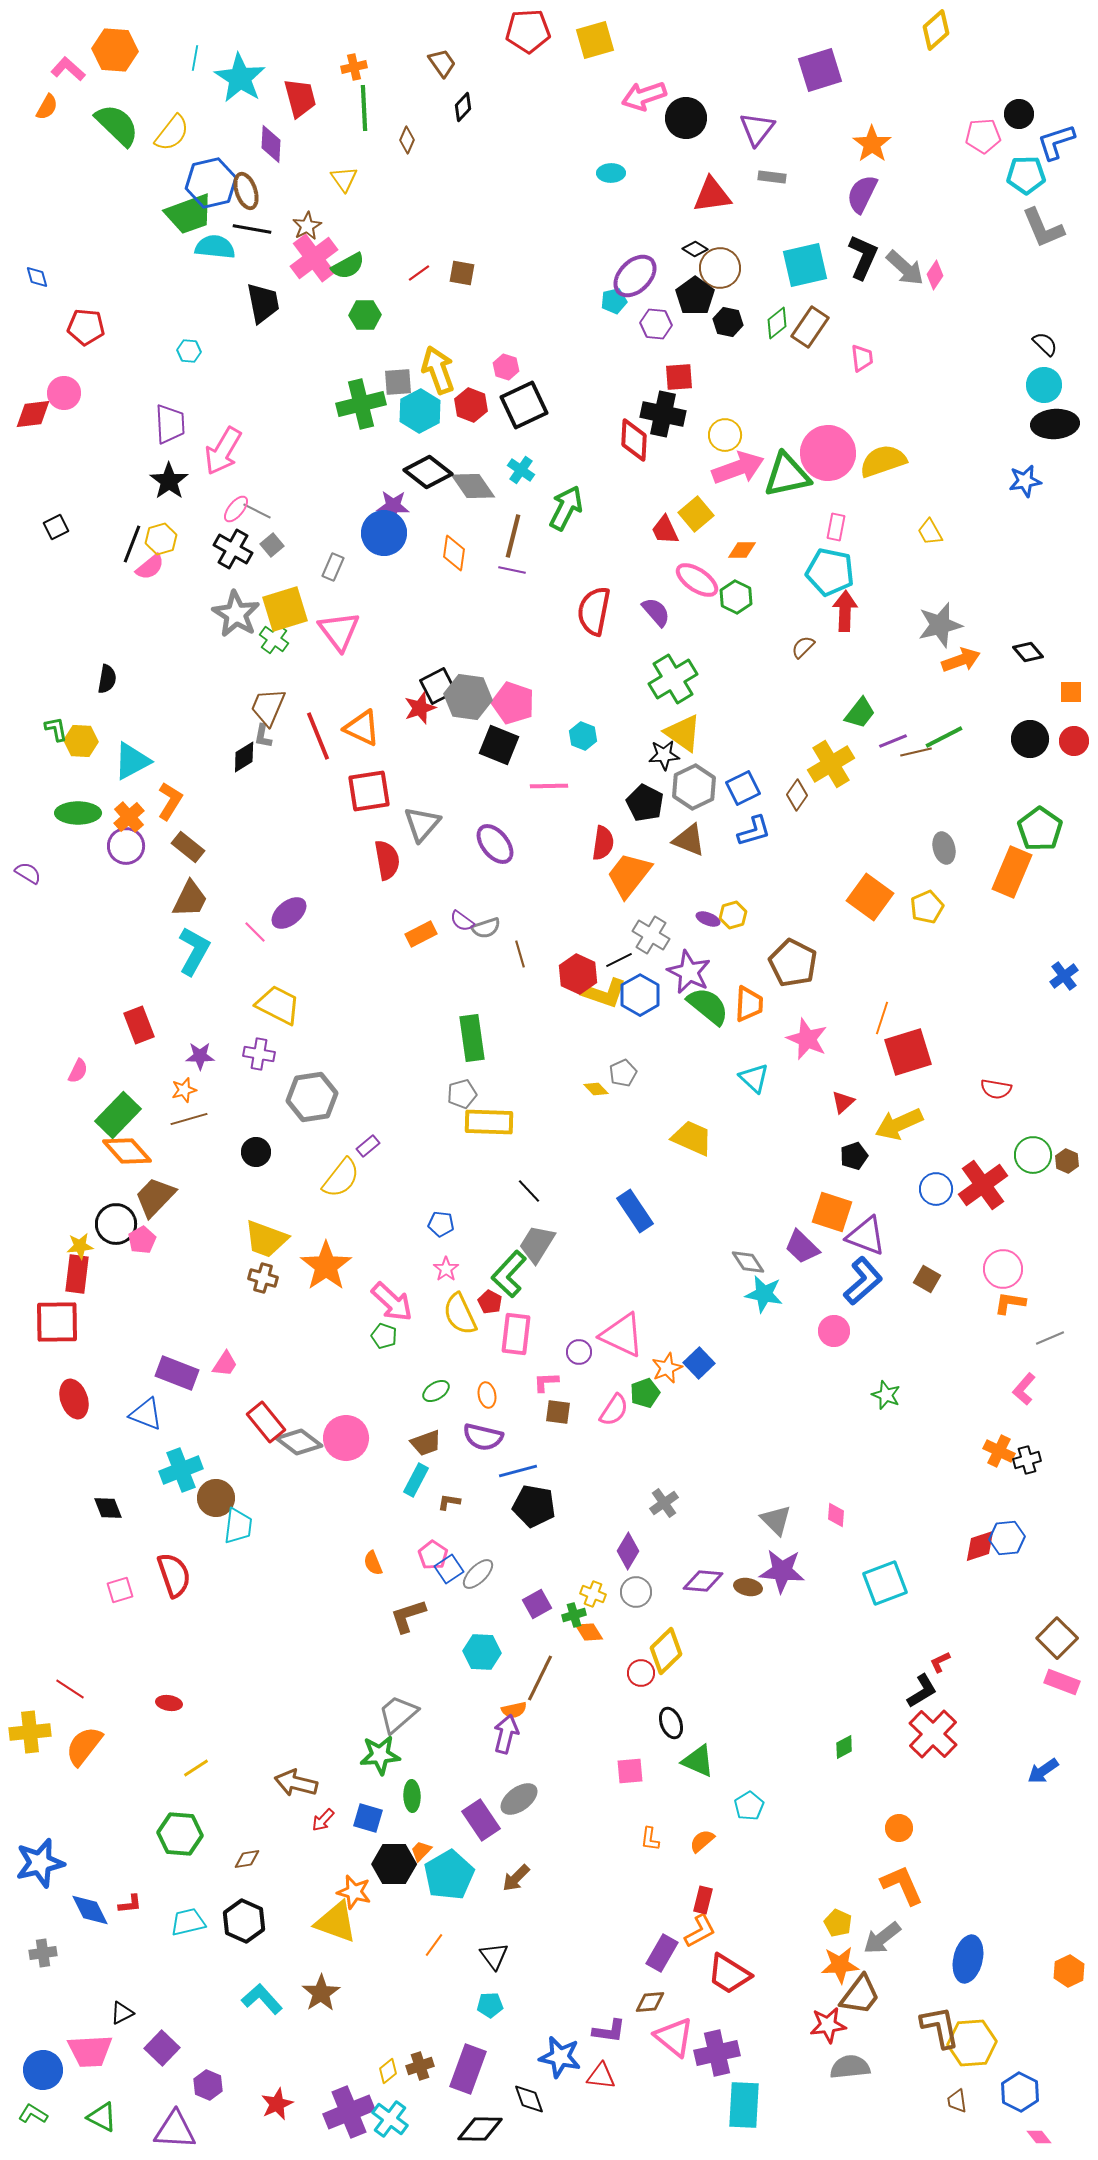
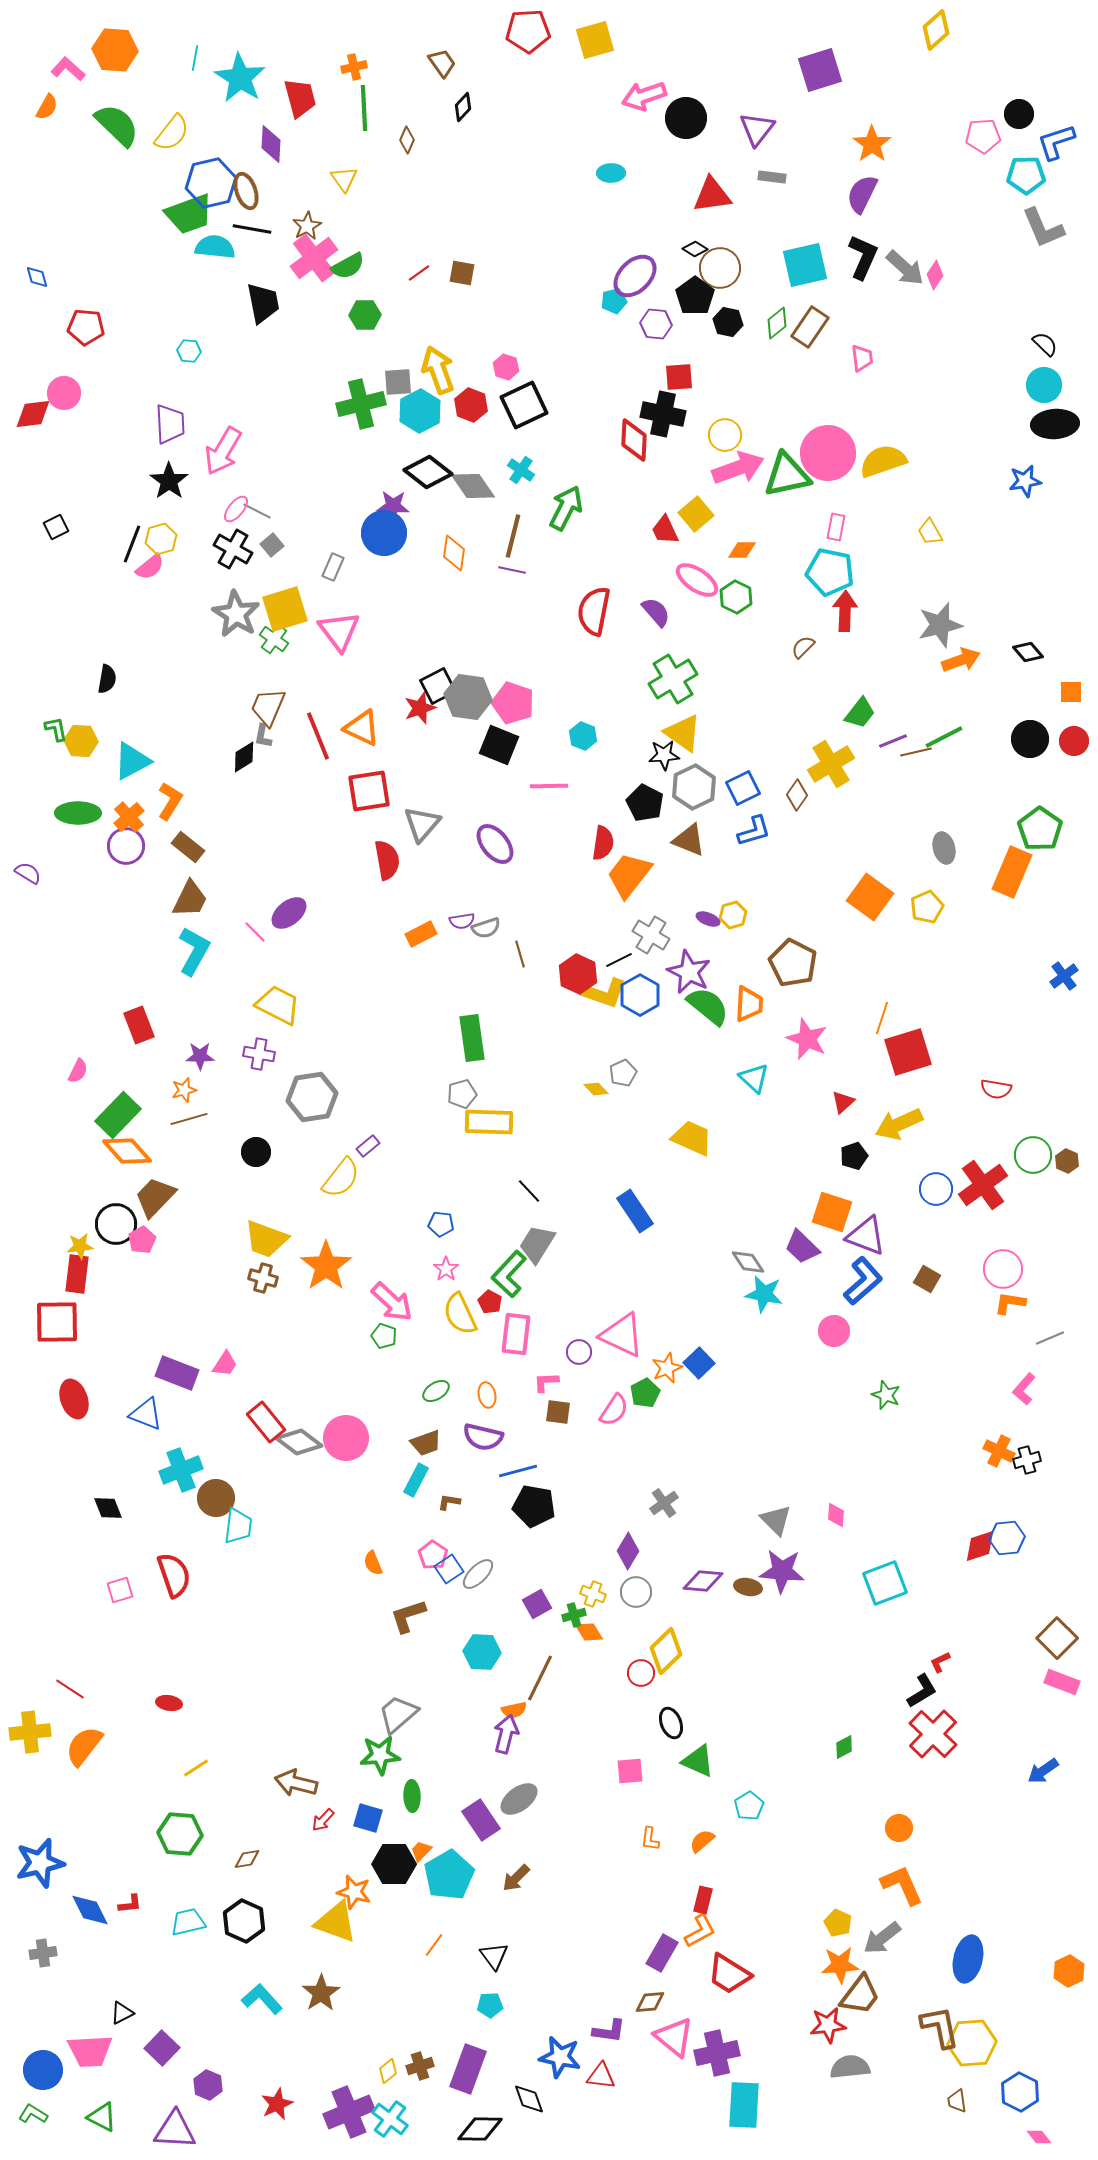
purple semicircle at (462, 921): rotated 45 degrees counterclockwise
green pentagon at (645, 1393): rotated 8 degrees counterclockwise
